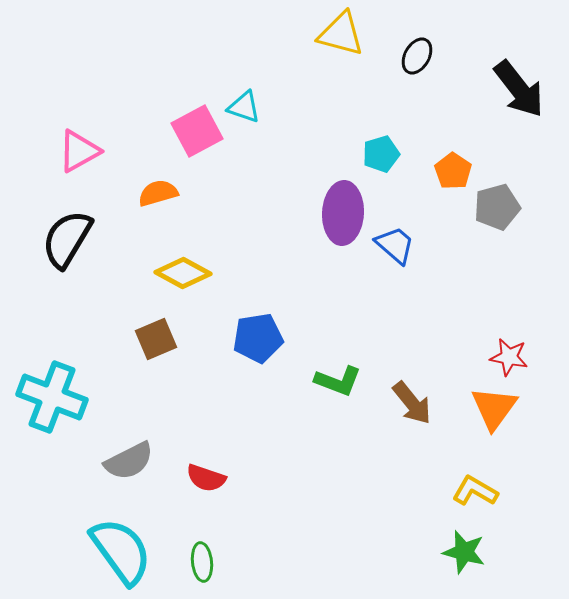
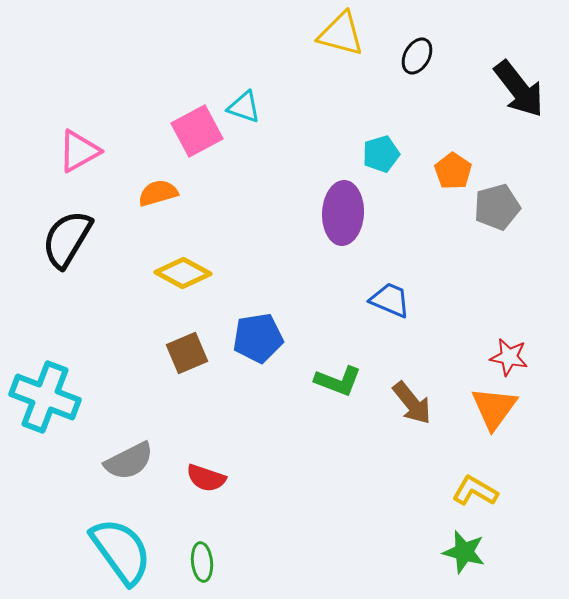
blue trapezoid: moved 5 px left, 55 px down; rotated 18 degrees counterclockwise
brown square: moved 31 px right, 14 px down
cyan cross: moved 7 px left
